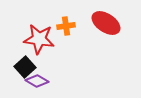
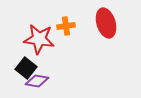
red ellipse: rotated 40 degrees clockwise
black square: moved 1 px right, 1 px down; rotated 10 degrees counterclockwise
purple diamond: rotated 20 degrees counterclockwise
